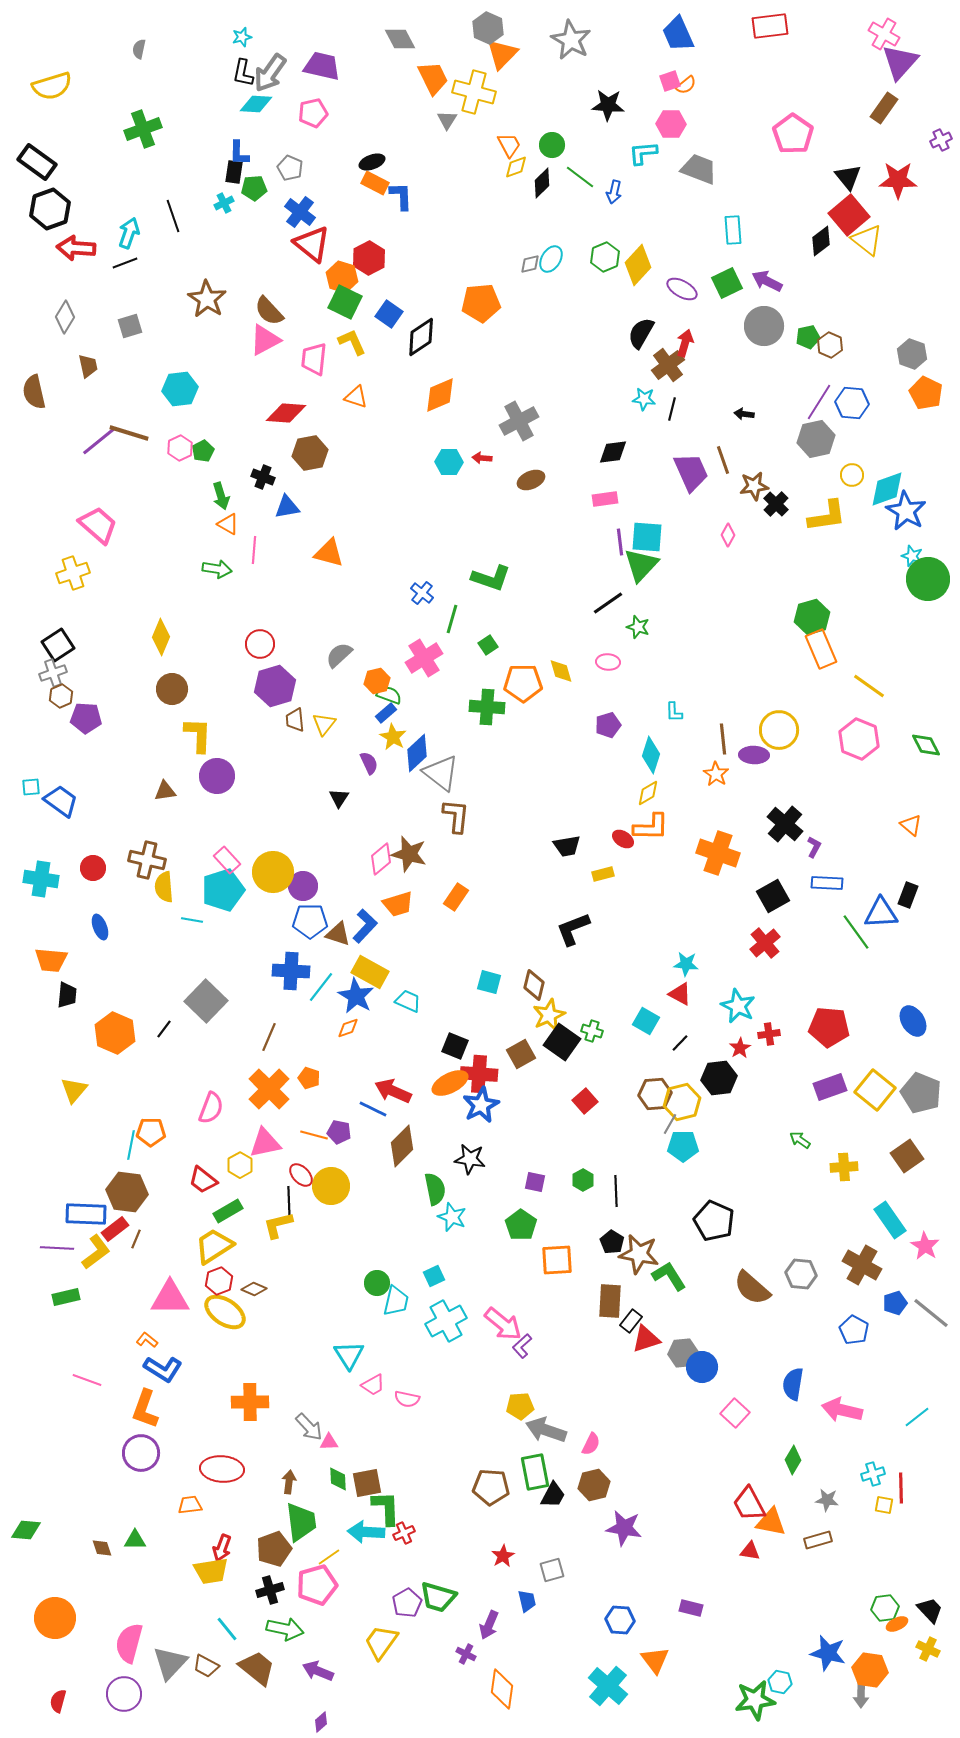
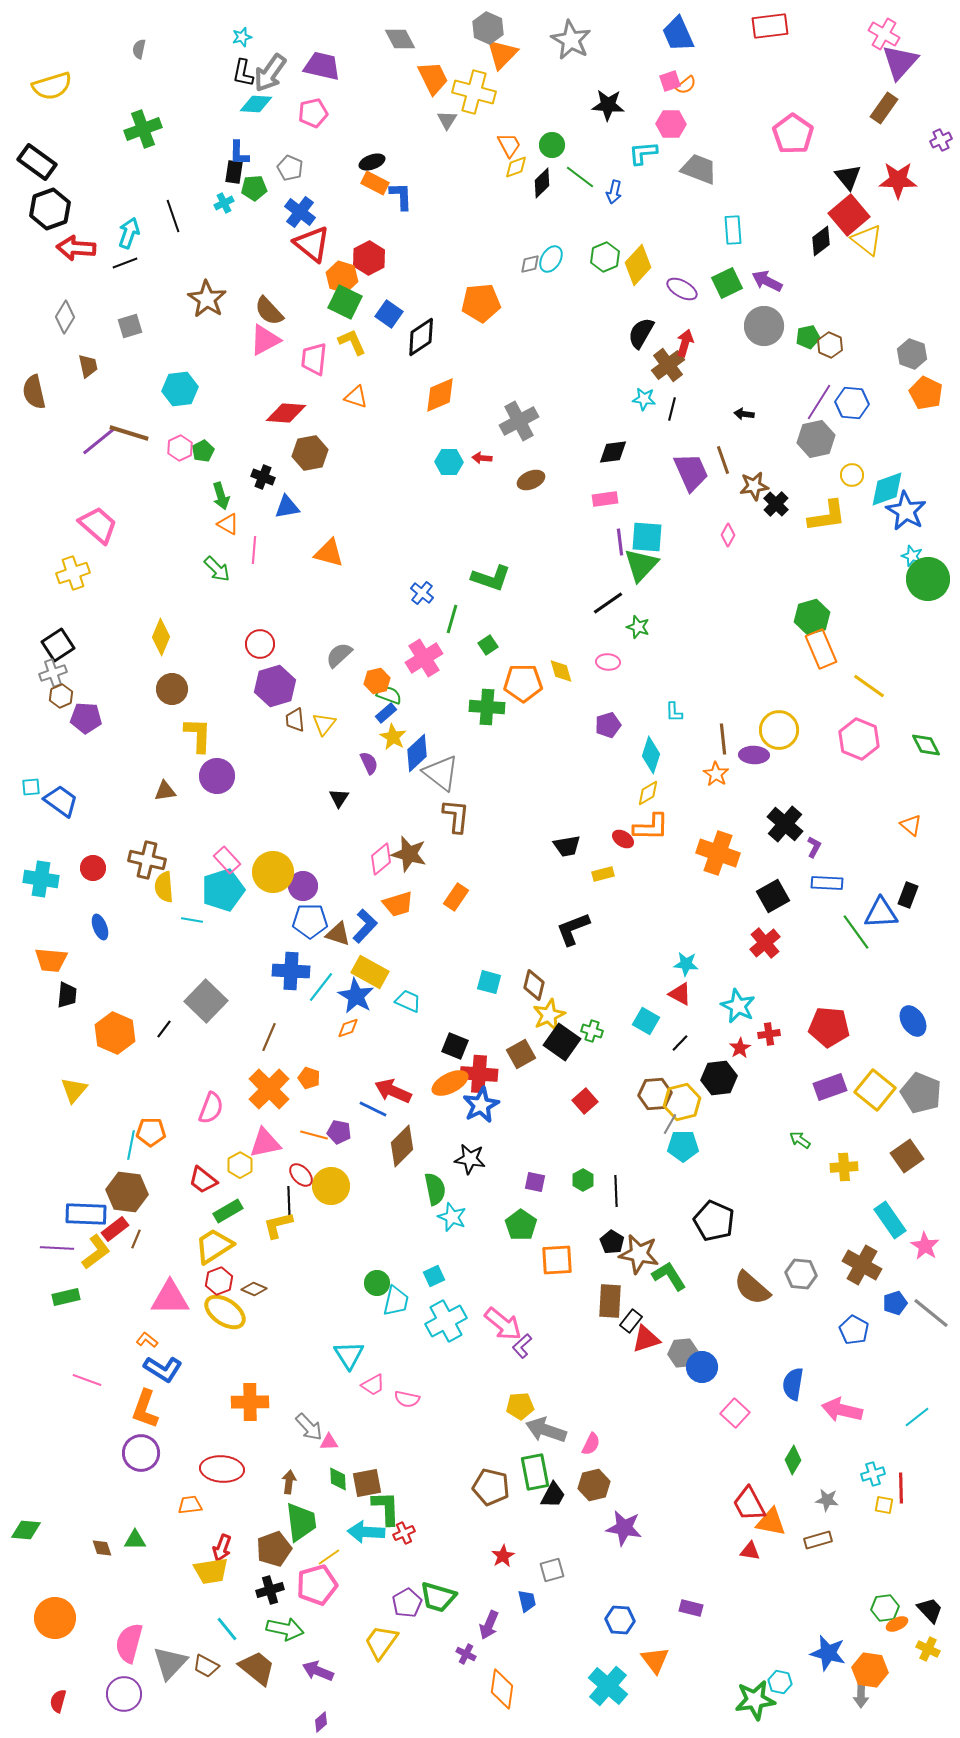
green arrow at (217, 569): rotated 36 degrees clockwise
brown pentagon at (491, 1487): rotated 9 degrees clockwise
